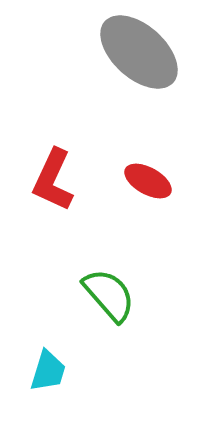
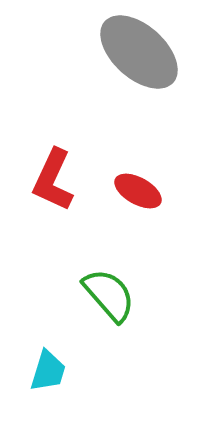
red ellipse: moved 10 px left, 10 px down
